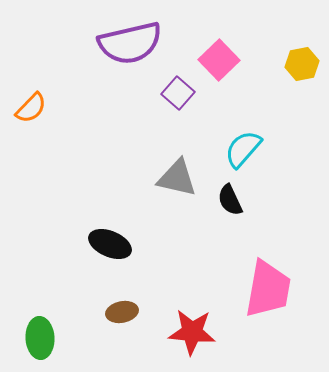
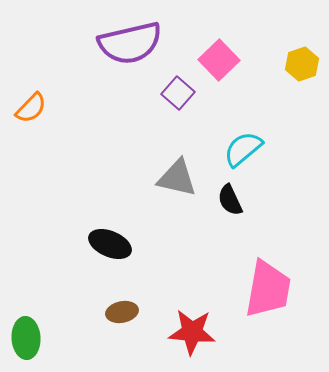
yellow hexagon: rotated 8 degrees counterclockwise
cyan semicircle: rotated 9 degrees clockwise
green ellipse: moved 14 px left
